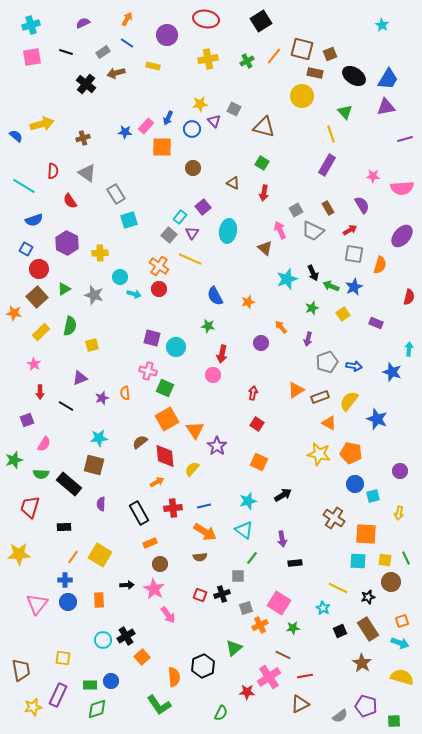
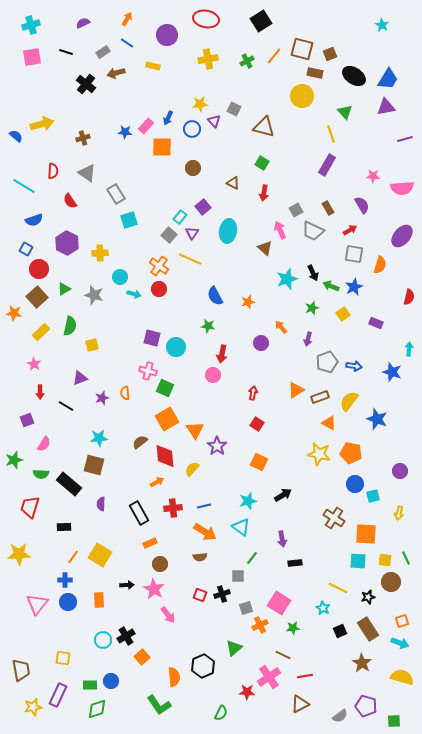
cyan triangle at (244, 530): moved 3 px left, 3 px up
